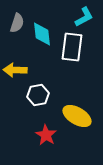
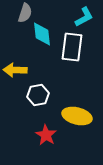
gray semicircle: moved 8 px right, 10 px up
yellow ellipse: rotated 16 degrees counterclockwise
